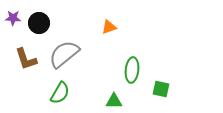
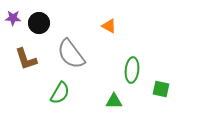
orange triangle: moved 1 px up; rotated 49 degrees clockwise
gray semicircle: moved 7 px right; rotated 88 degrees counterclockwise
